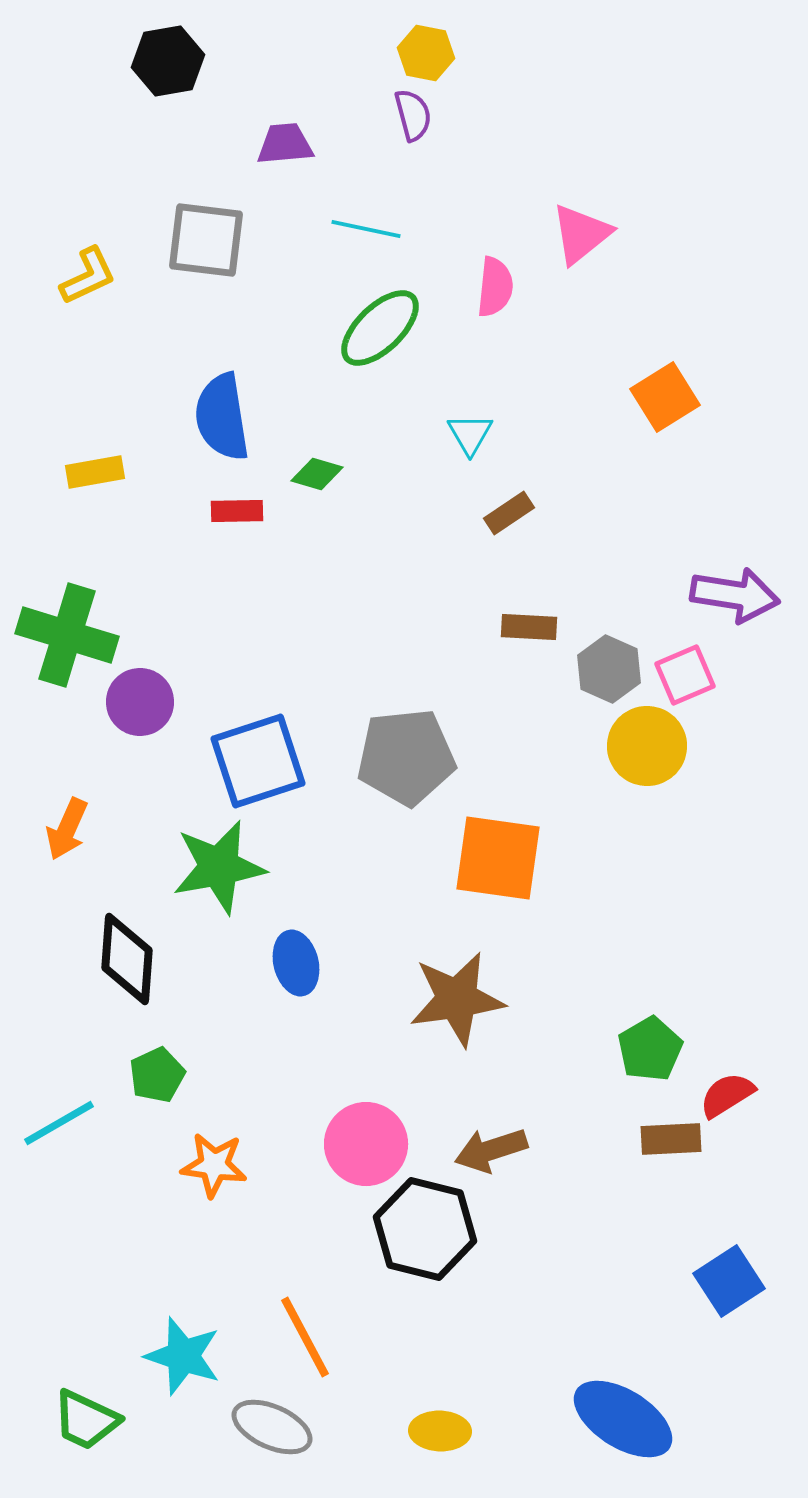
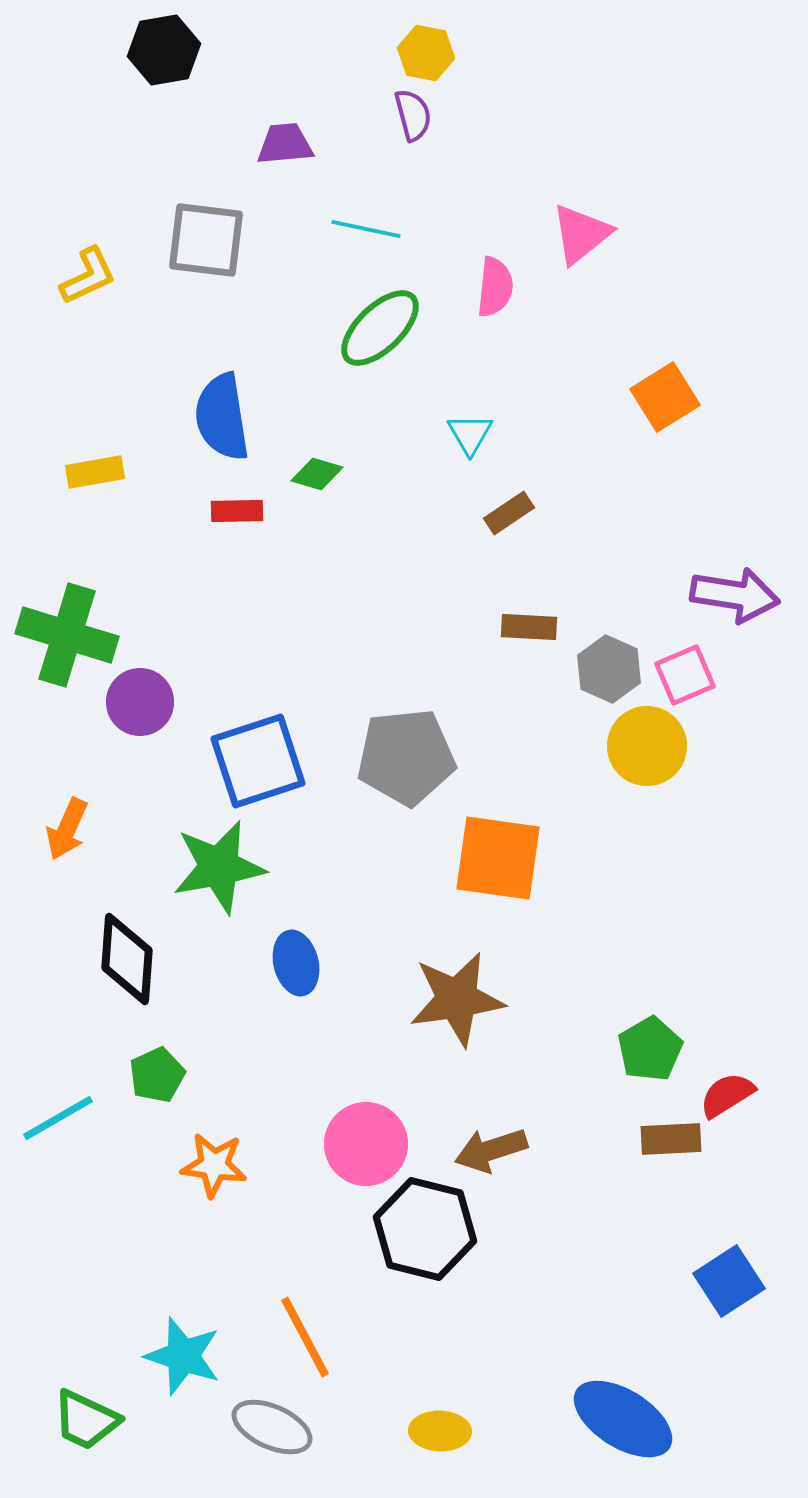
black hexagon at (168, 61): moved 4 px left, 11 px up
cyan line at (59, 1123): moved 1 px left, 5 px up
